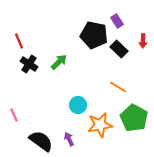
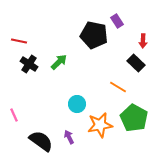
red line: rotated 56 degrees counterclockwise
black rectangle: moved 17 px right, 14 px down
cyan circle: moved 1 px left, 1 px up
purple arrow: moved 2 px up
